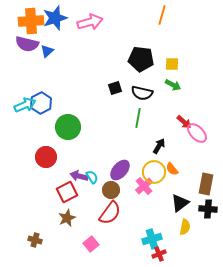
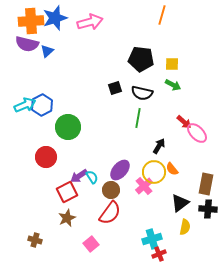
blue hexagon: moved 1 px right, 2 px down
purple arrow: rotated 48 degrees counterclockwise
